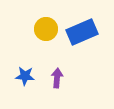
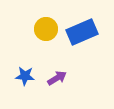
purple arrow: rotated 54 degrees clockwise
